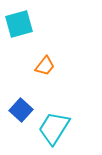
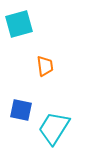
orange trapezoid: rotated 45 degrees counterclockwise
blue square: rotated 30 degrees counterclockwise
